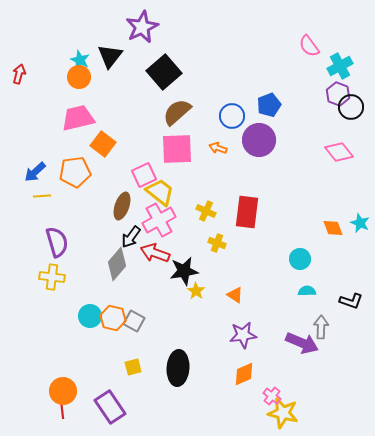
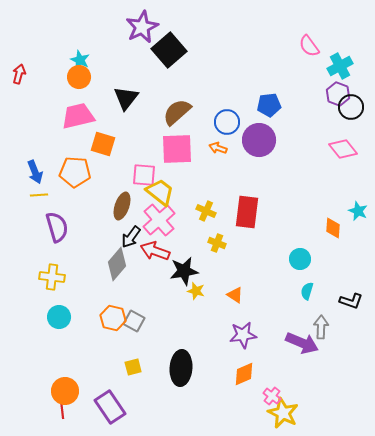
black triangle at (110, 56): moved 16 px right, 42 px down
black square at (164, 72): moved 5 px right, 22 px up
blue pentagon at (269, 105): rotated 15 degrees clockwise
blue circle at (232, 116): moved 5 px left, 6 px down
pink trapezoid at (78, 118): moved 2 px up
orange square at (103, 144): rotated 20 degrees counterclockwise
pink diamond at (339, 152): moved 4 px right, 3 px up
blue arrow at (35, 172): rotated 70 degrees counterclockwise
orange pentagon at (75, 172): rotated 12 degrees clockwise
pink square at (144, 175): rotated 30 degrees clockwise
yellow line at (42, 196): moved 3 px left, 1 px up
pink cross at (159, 220): rotated 12 degrees counterclockwise
cyan star at (360, 223): moved 2 px left, 12 px up
orange diamond at (333, 228): rotated 25 degrees clockwise
purple semicircle at (57, 242): moved 15 px up
red arrow at (155, 253): moved 2 px up
yellow star at (196, 291): rotated 18 degrees counterclockwise
cyan semicircle at (307, 291): rotated 72 degrees counterclockwise
cyan circle at (90, 316): moved 31 px left, 1 px down
black ellipse at (178, 368): moved 3 px right
orange circle at (63, 391): moved 2 px right
yellow star at (283, 413): rotated 12 degrees clockwise
